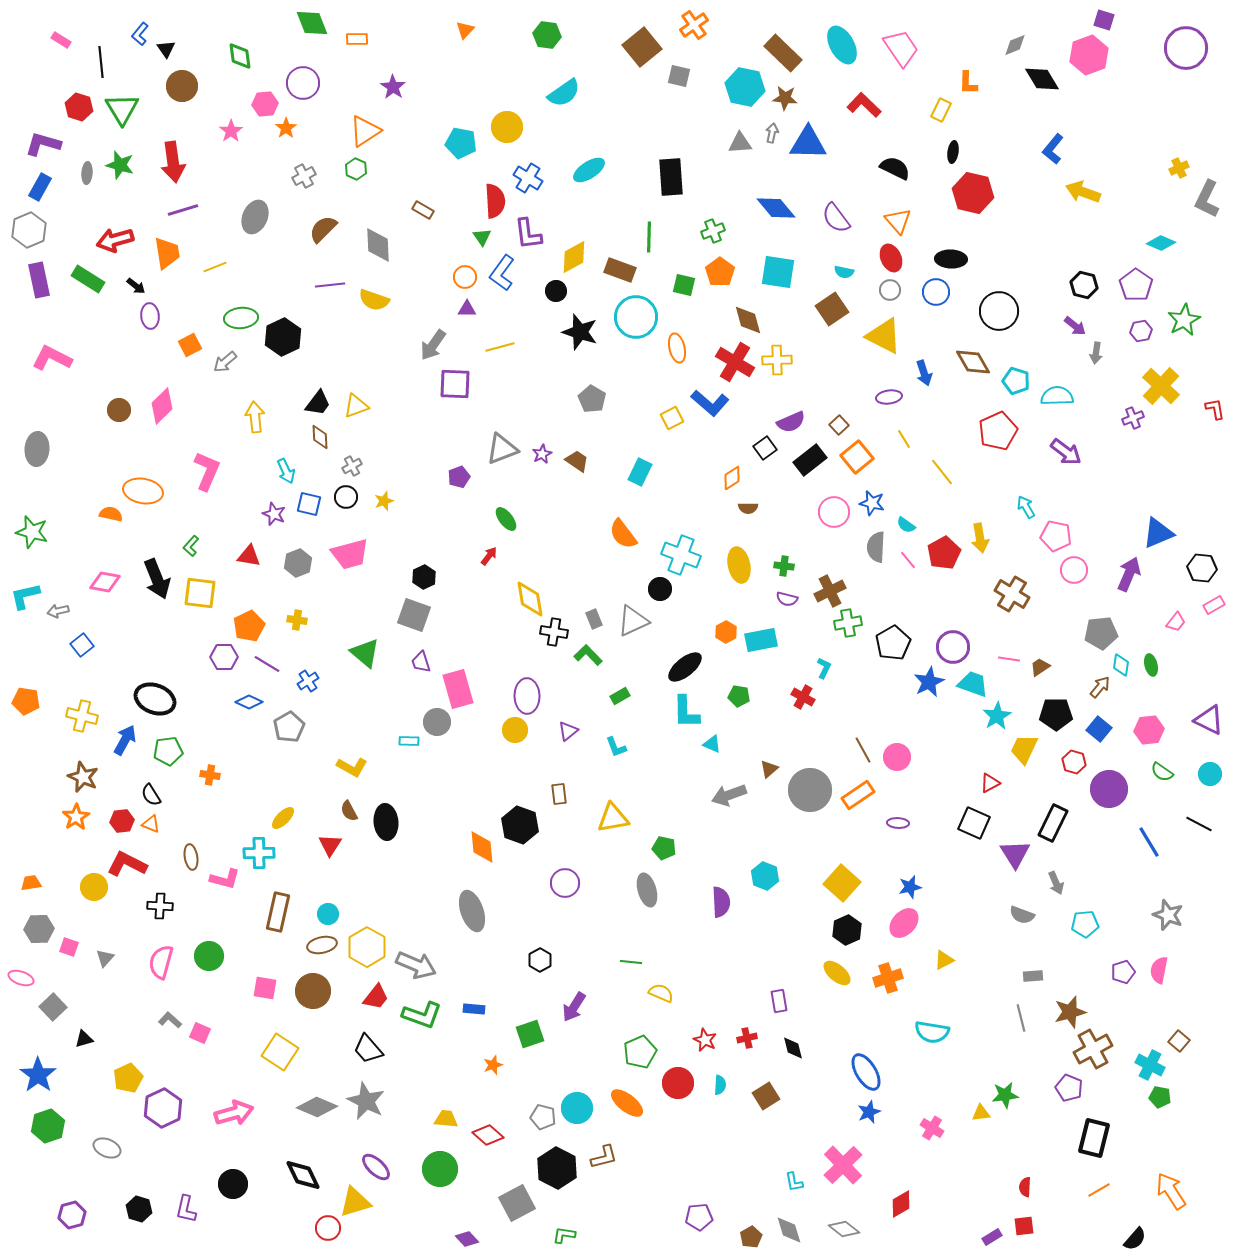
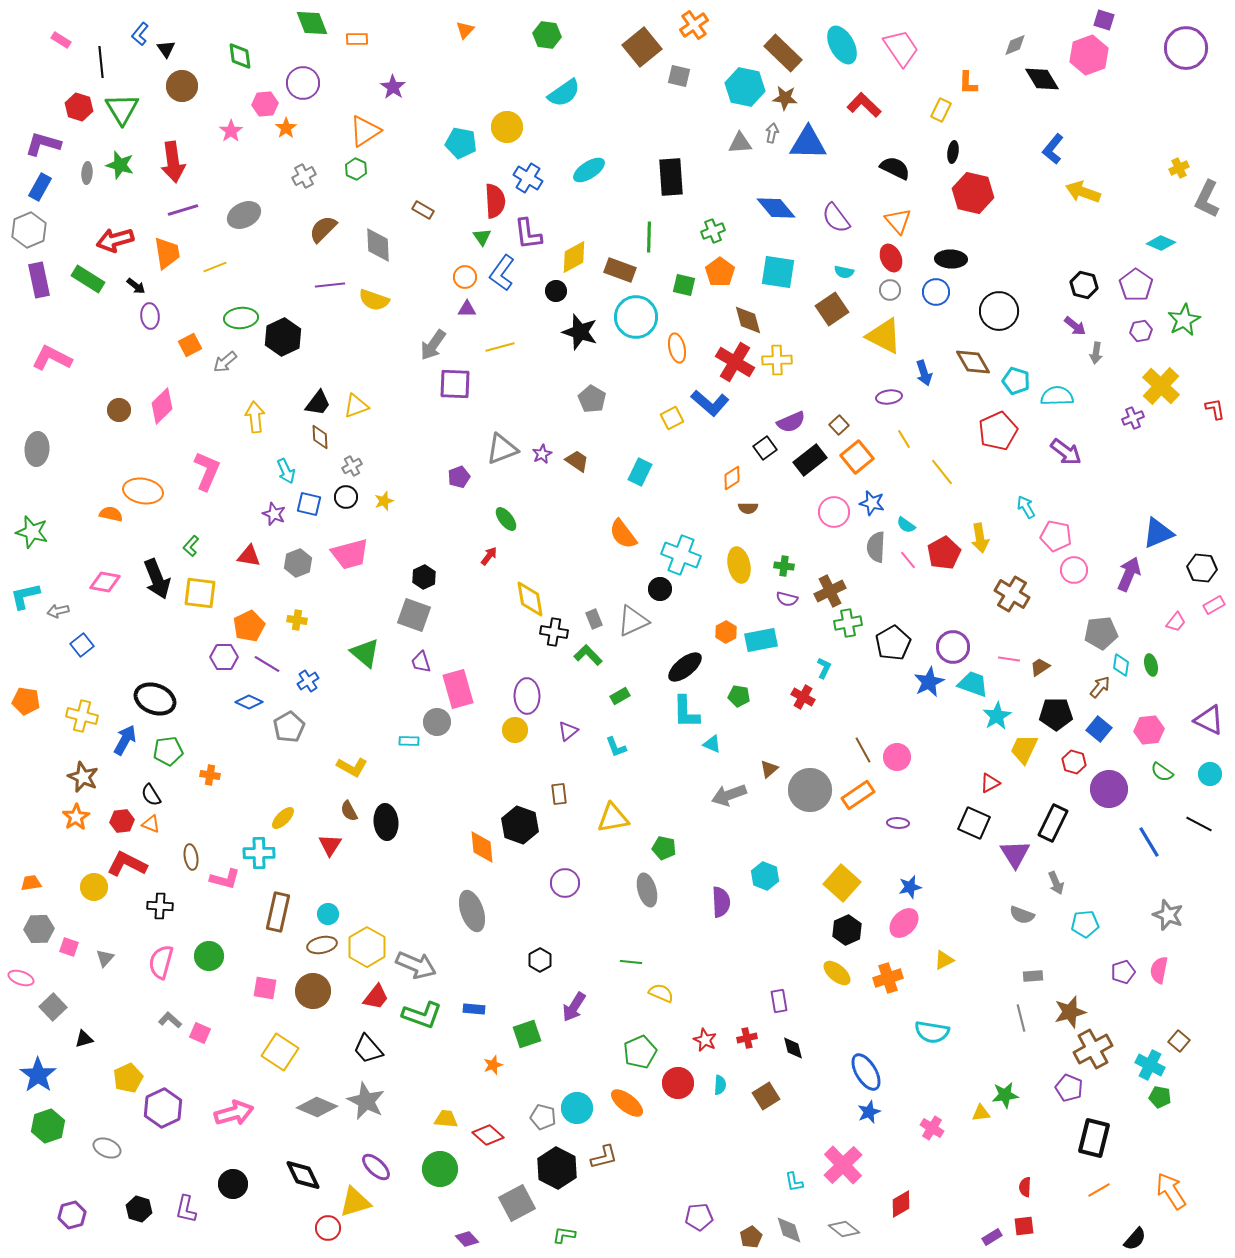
gray ellipse at (255, 217): moved 11 px left, 2 px up; rotated 40 degrees clockwise
green square at (530, 1034): moved 3 px left
